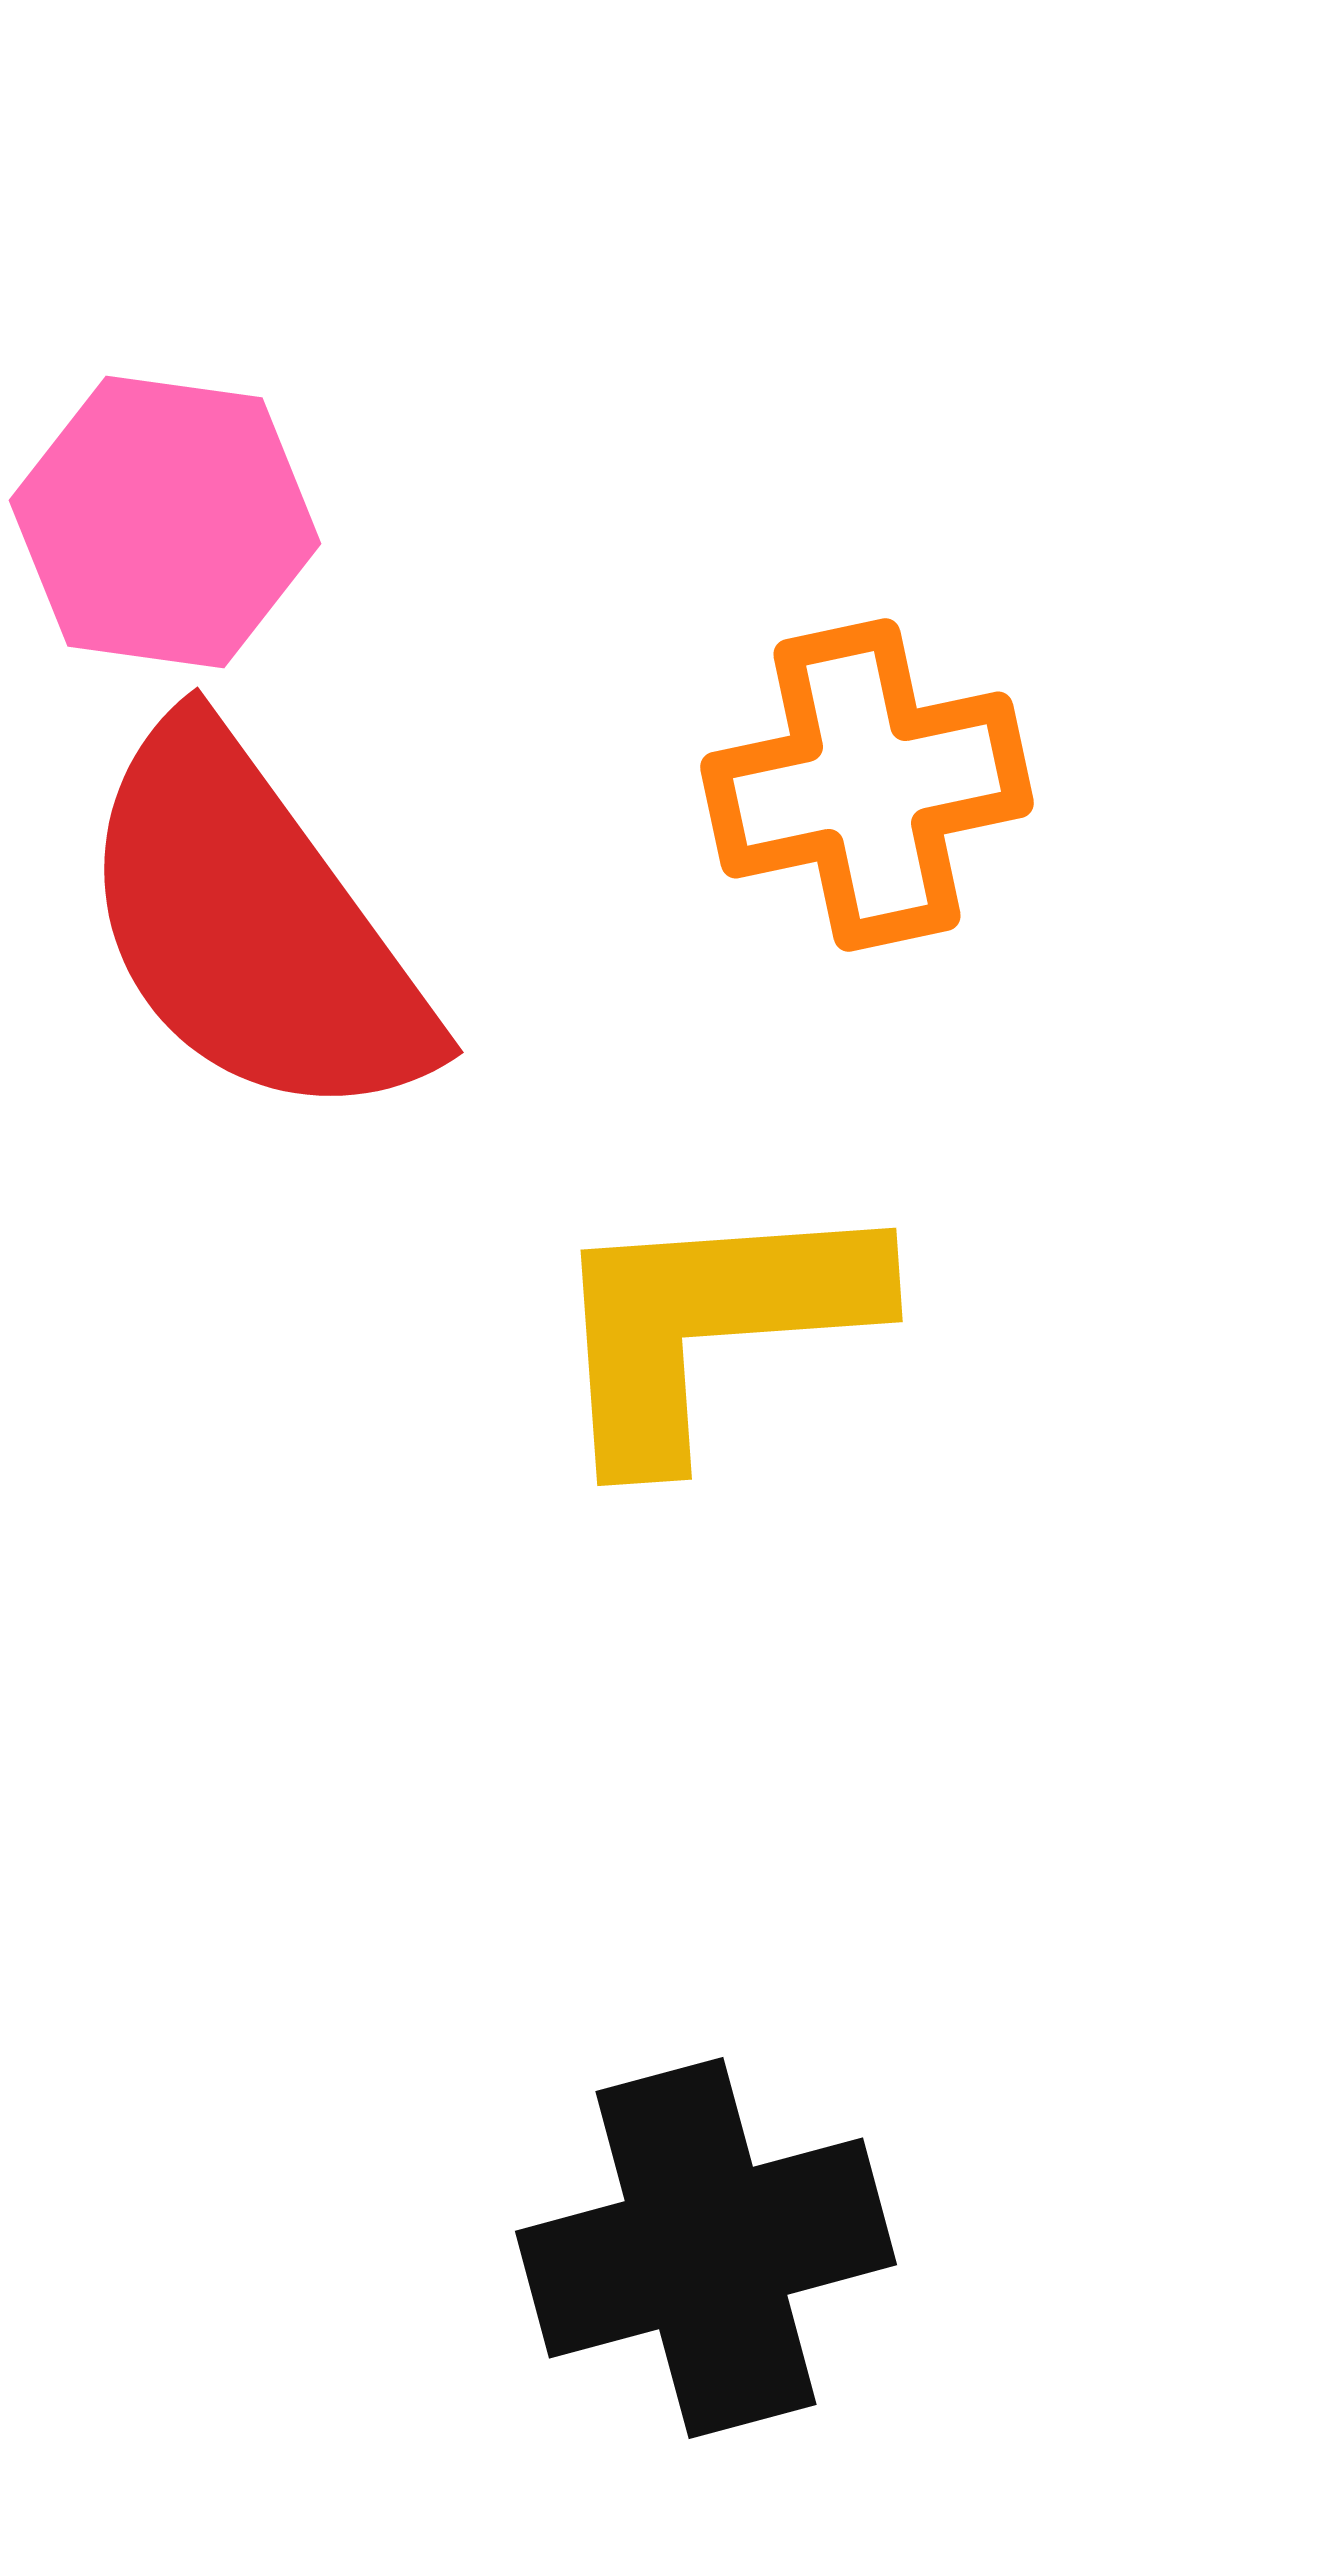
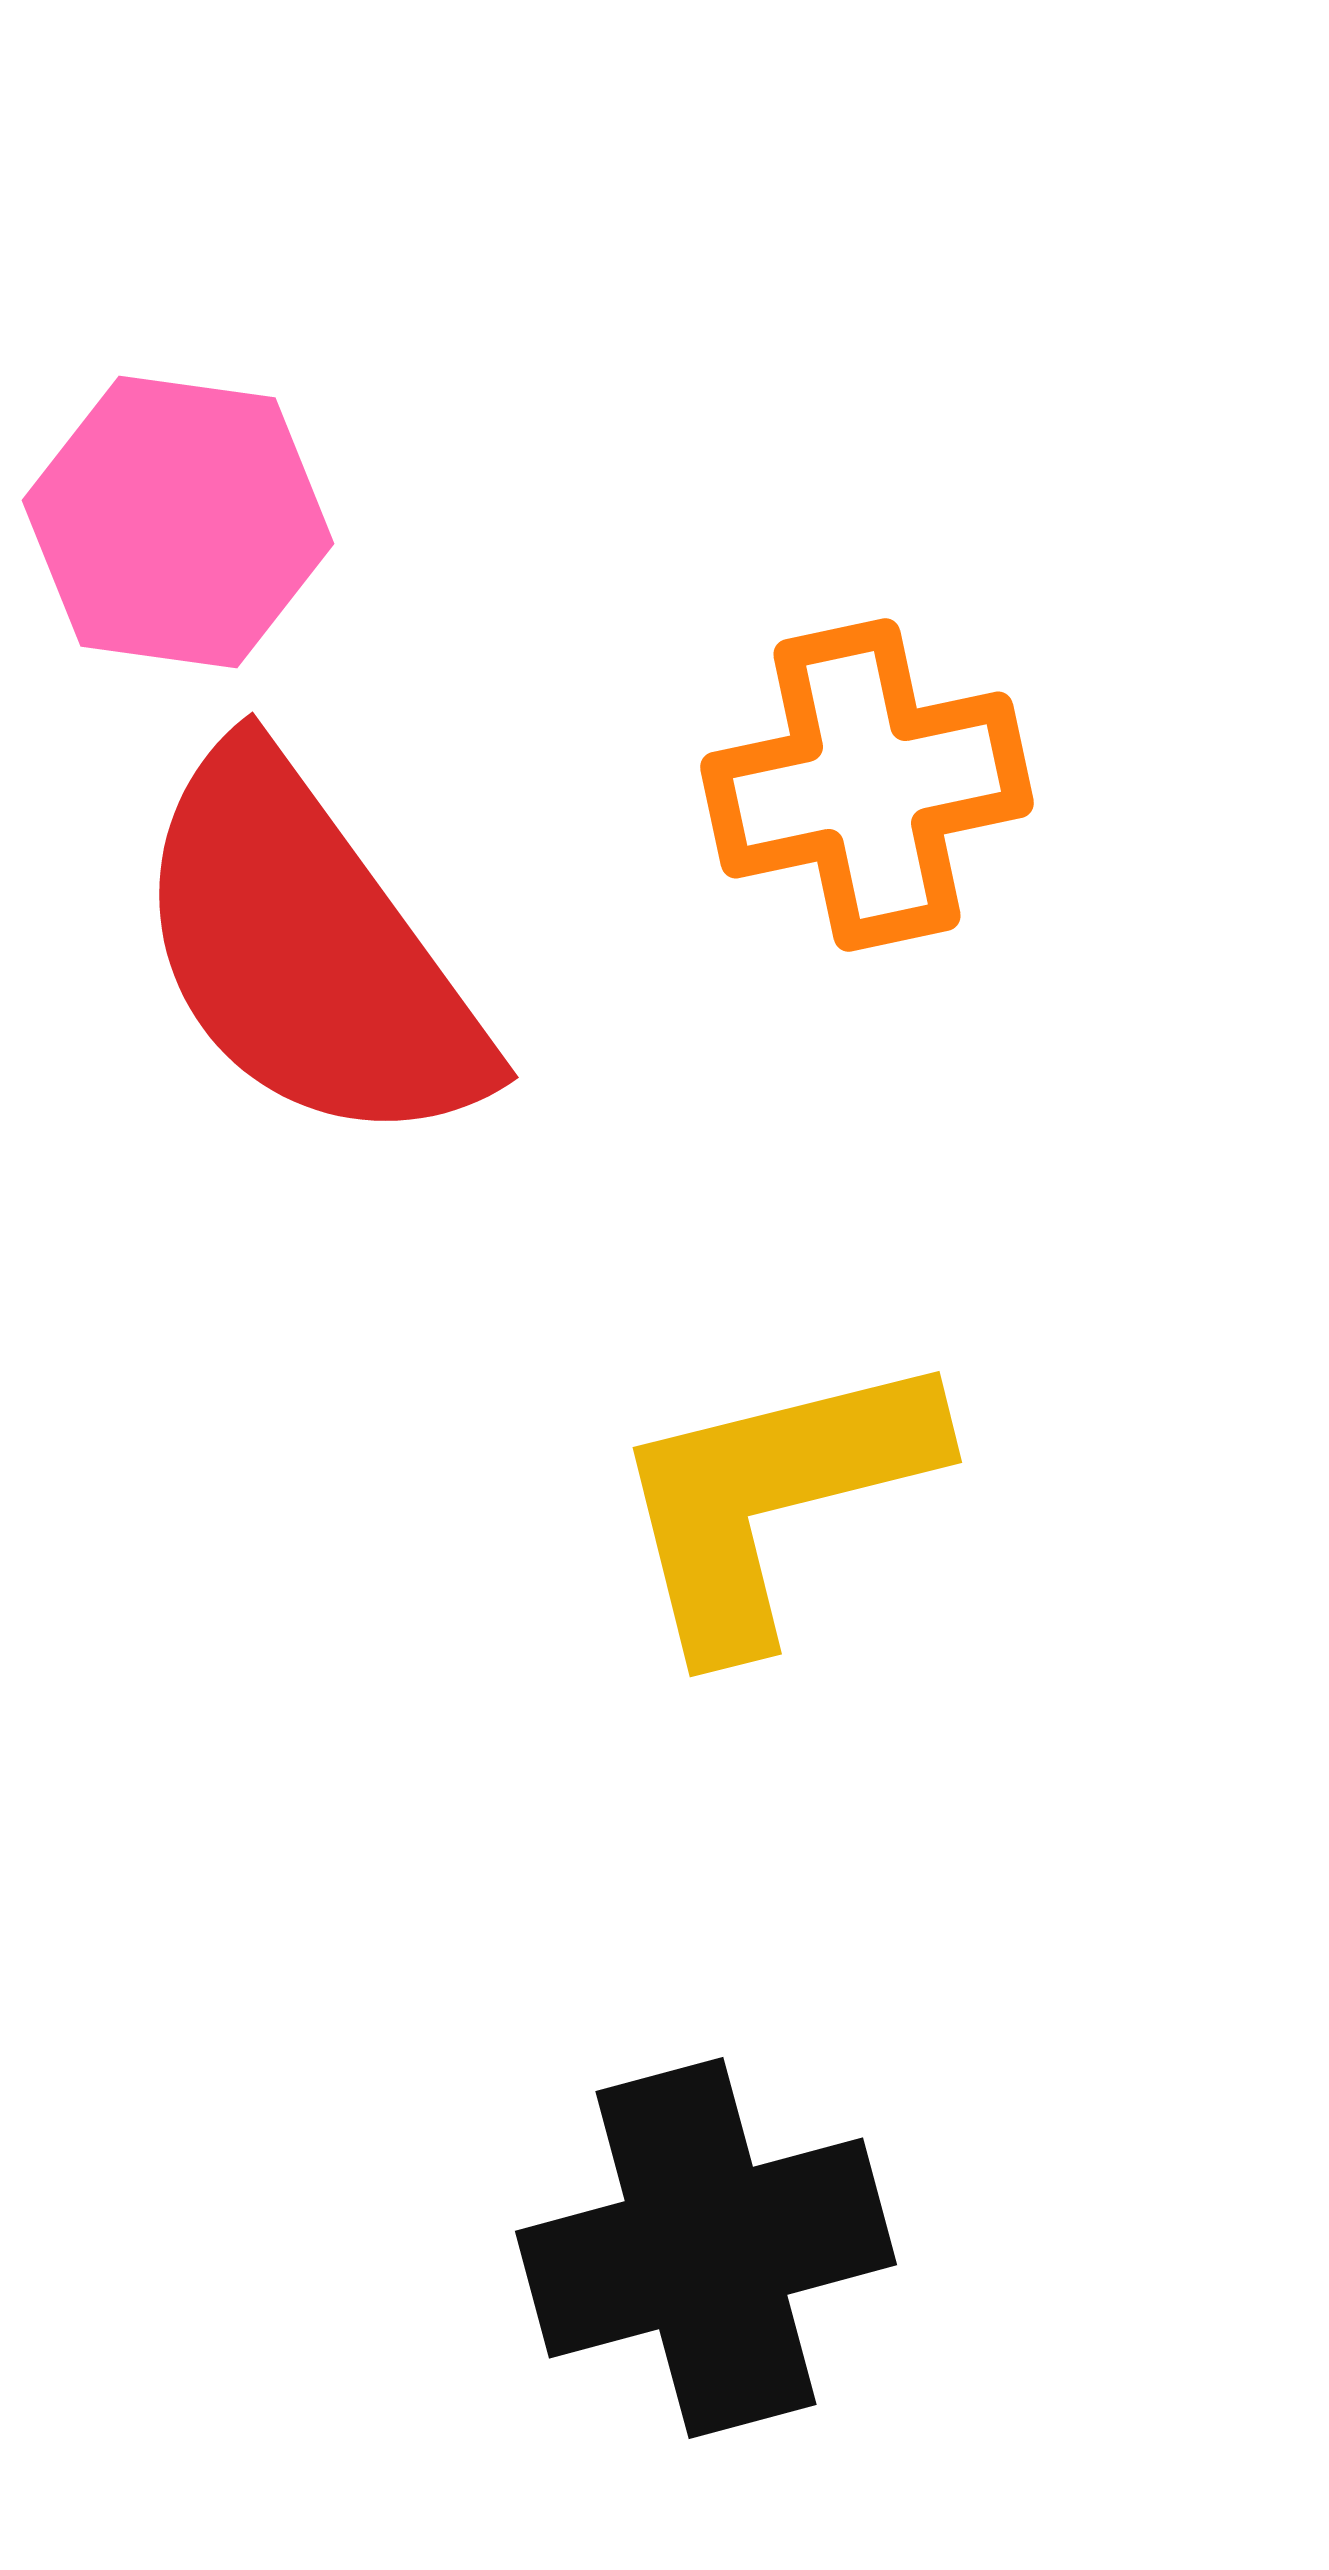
pink hexagon: moved 13 px right
red semicircle: moved 55 px right, 25 px down
yellow L-shape: moved 63 px right, 174 px down; rotated 10 degrees counterclockwise
